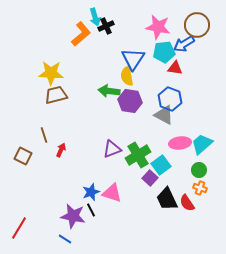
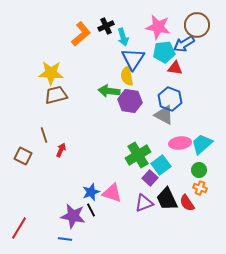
cyan arrow: moved 28 px right, 20 px down
purple triangle: moved 32 px right, 54 px down
blue line: rotated 24 degrees counterclockwise
